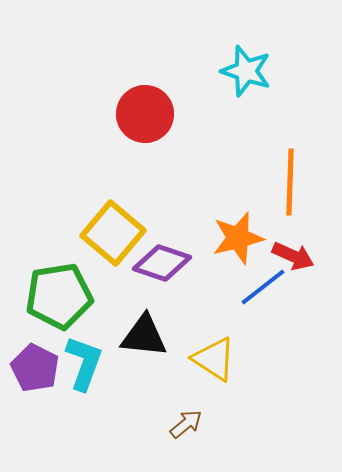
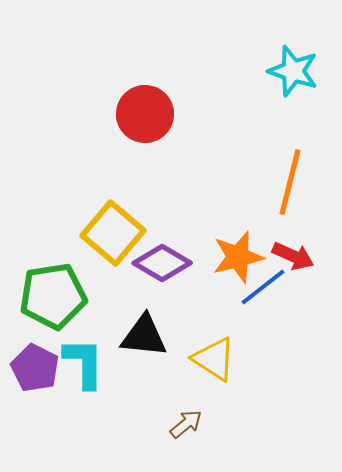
cyan star: moved 47 px right
orange line: rotated 12 degrees clockwise
orange star: moved 19 px down
purple diamond: rotated 12 degrees clockwise
green pentagon: moved 6 px left
cyan L-shape: rotated 20 degrees counterclockwise
